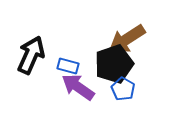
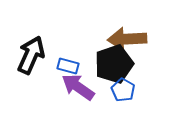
brown arrow: rotated 30 degrees clockwise
blue pentagon: moved 1 px down
